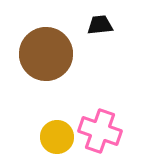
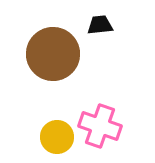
brown circle: moved 7 px right
pink cross: moved 5 px up
